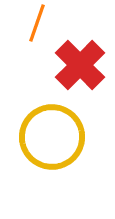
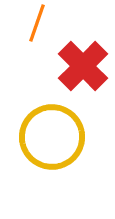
red cross: moved 3 px right, 1 px down
